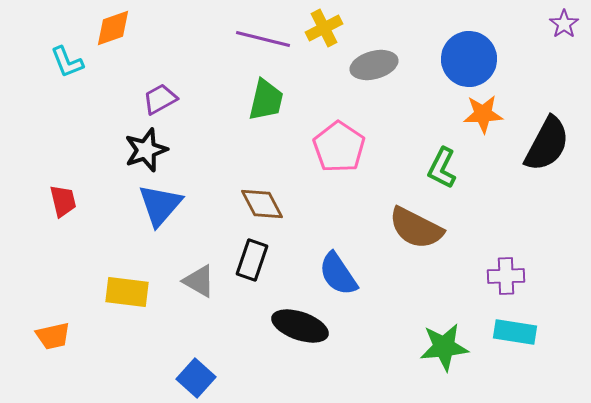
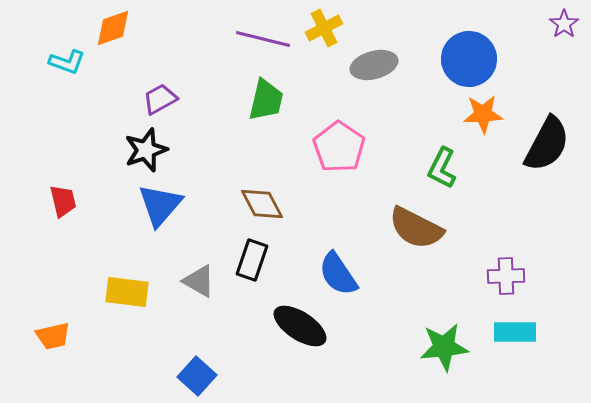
cyan L-shape: rotated 48 degrees counterclockwise
black ellipse: rotated 14 degrees clockwise
cyan rectangle: rotated 9 degrees counterclockwise
blue square: moved 1 px right, 2 px up
